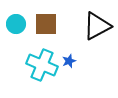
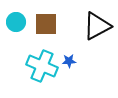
cyan circle: moved 2 px up
blue star: rotated 16 degrees clockwise
cyan cross: moved 1 px down
